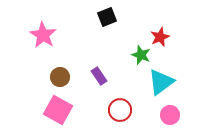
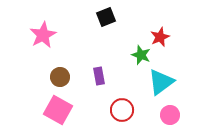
black square: moved 1 px left
pink star: rotated 12 degrees clockwise
purple rectangle: rotated 24 degrees clockwise
red circle: moved 2 px right
